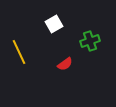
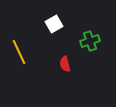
red semicircle: rotated 112 degrees clockwise
